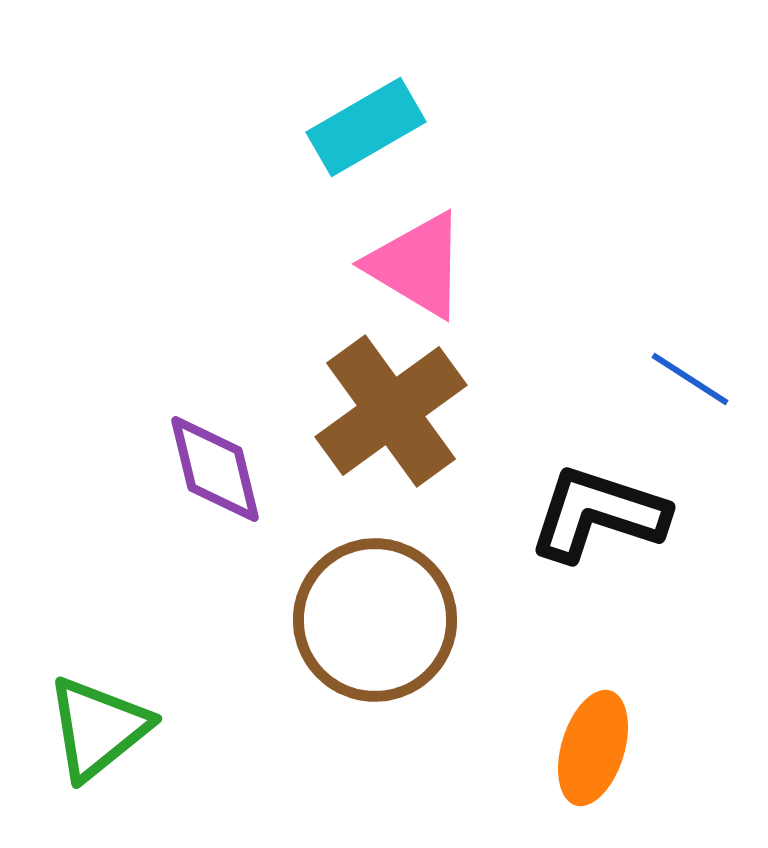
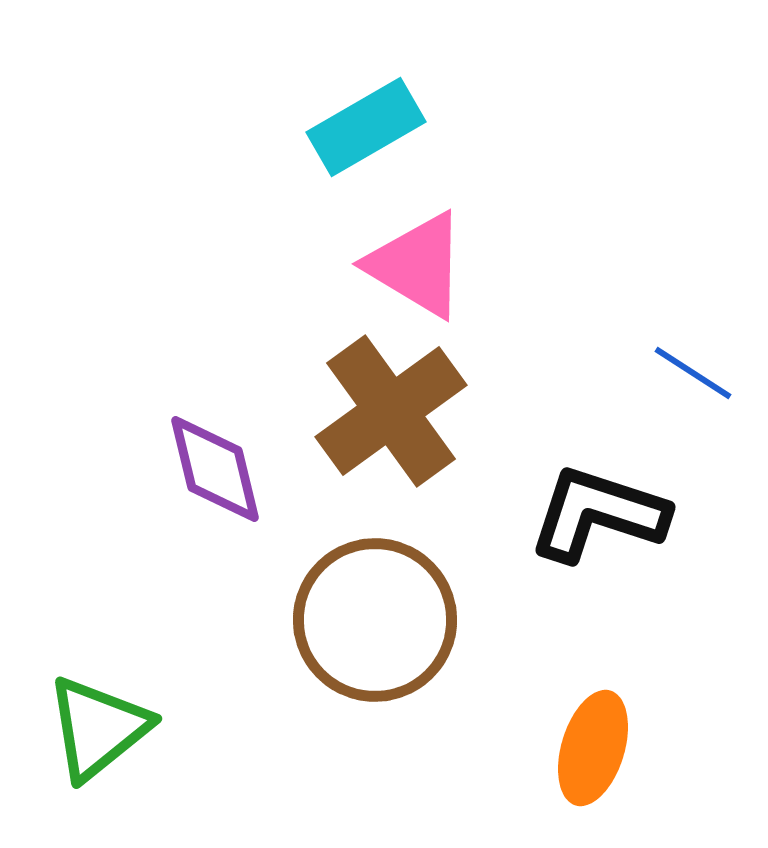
blue line: moved 3 px right, 6 px up
